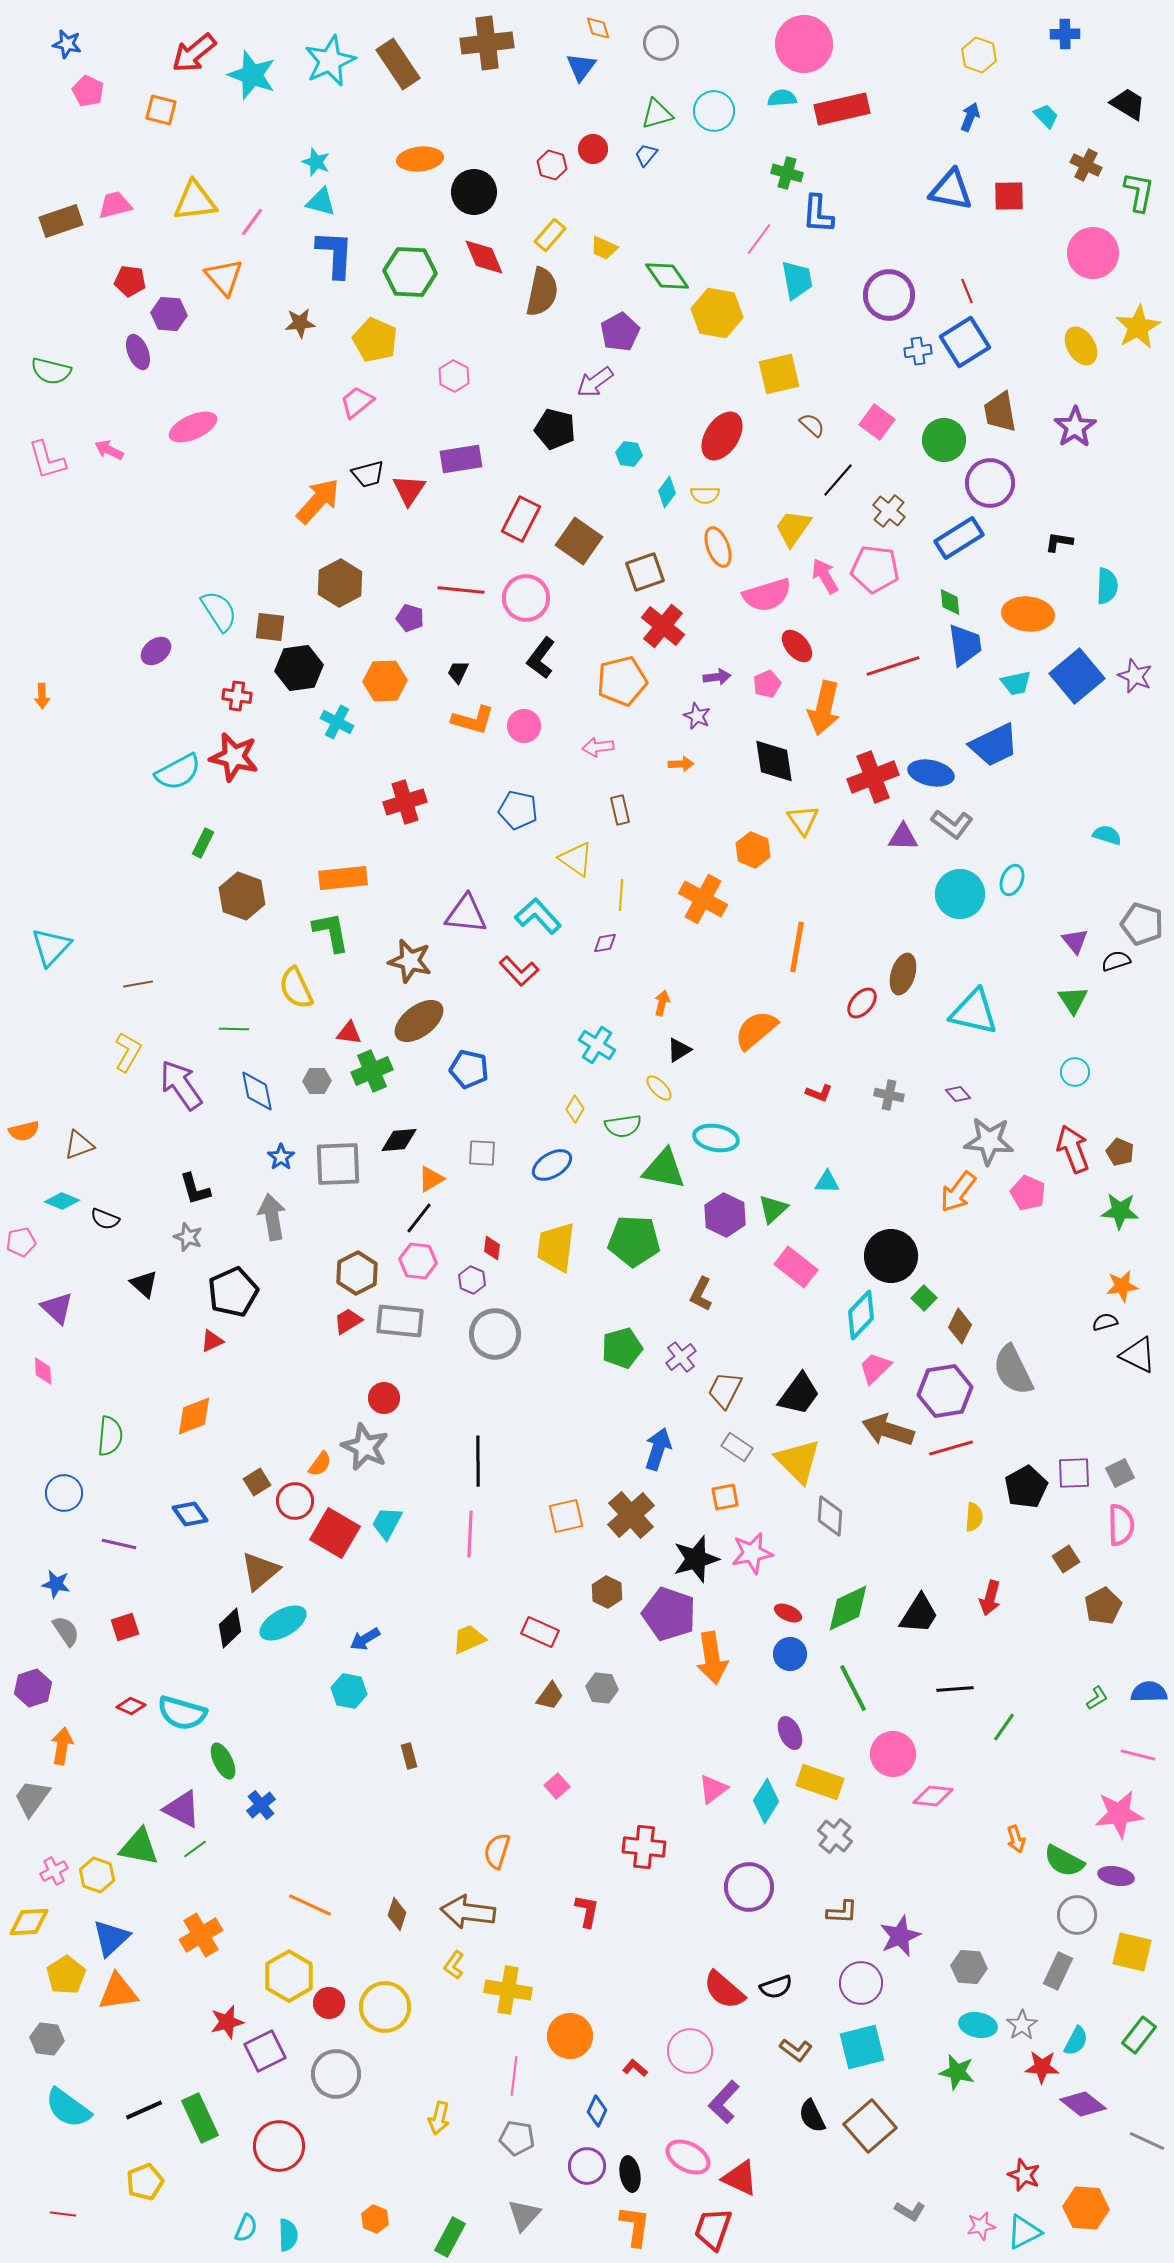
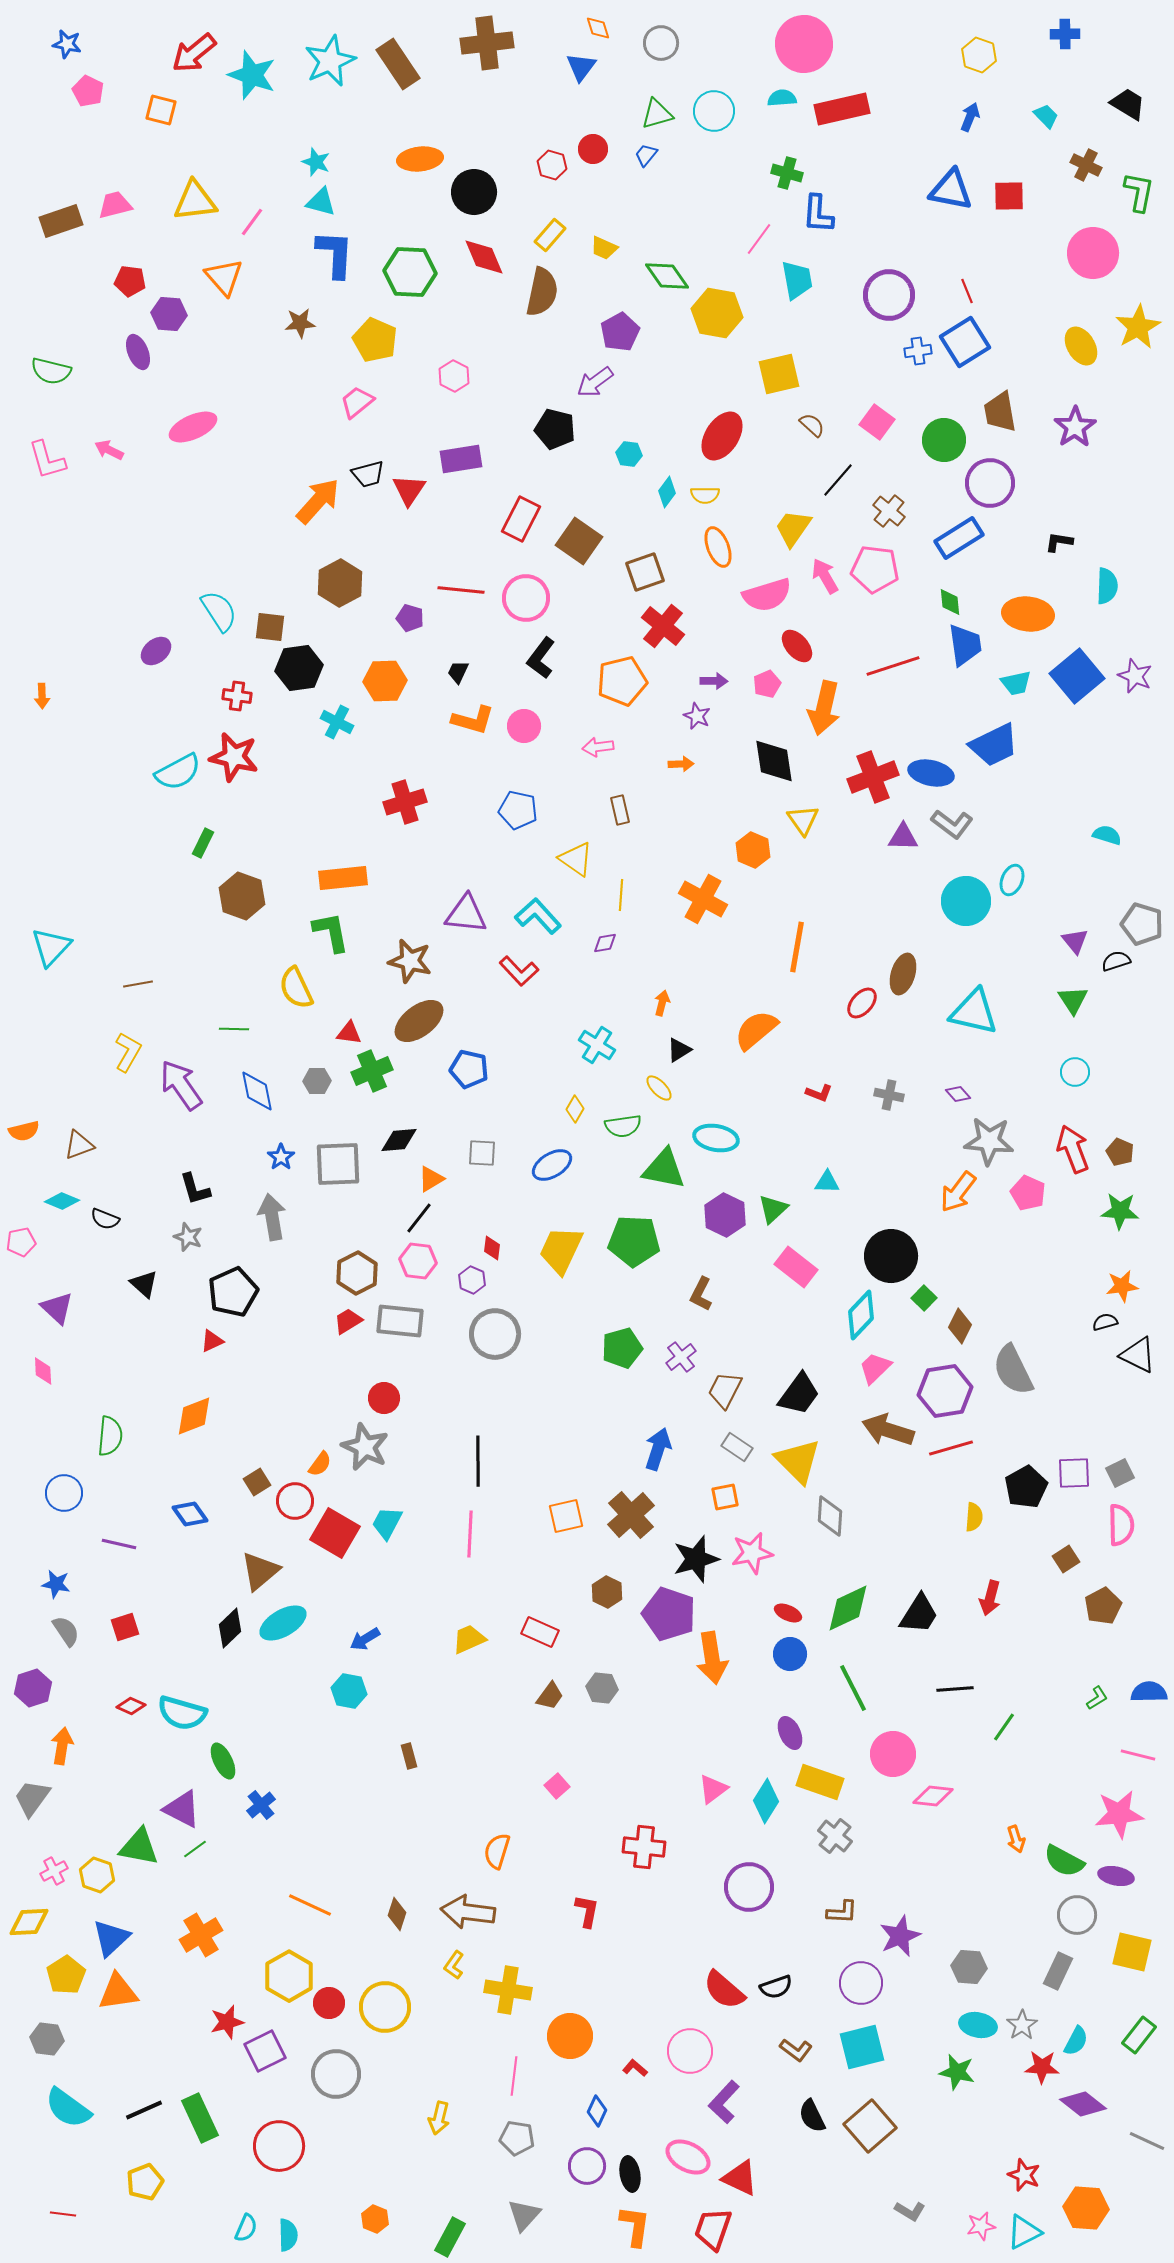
purple arrow at (717, 677): moved 3 px left, 4 px down; rotated 8 degrees clockwise
cyan circle at (960, 894): moved 6 px right, 7 px down
yellow trapezoid at (556, 1247): moved 5 px right, 3 px down; rotated 18 degrees clockwise
